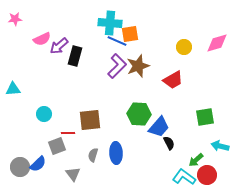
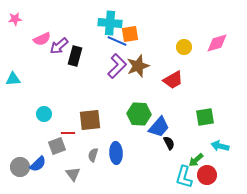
cyan triangle: moved 10 px up
cyan L-shape: rotated 110 degrees counterclockwise
